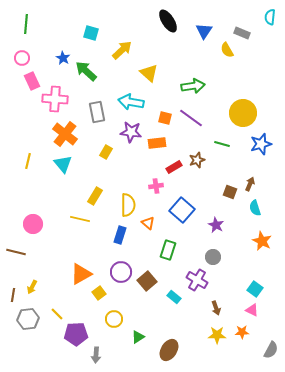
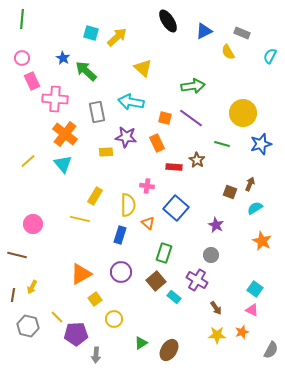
cyan semicircle at (270, 17): moved 39 px down; rotated 21 degrees clockwise
green line at (26, 24): moved 4 px left, 5 px up
blue triangle at (204, 31): rotated 30 degrees clockwise
yellow arrow at (122, 50): moved 5 px left, 13 px up
yellow semicircle at (227, 50): moved 1 px right, 2 px down
yellow triangle at (149, 73): moved 6 px left, 5 px up
purple star at (131, 132): moved 5 px left, 5 px down
orange rectangle at (157, 143): rotated 72 degrees clockwise
yellow rectangle at (106, 152): rotated 56 degrees clockwise
brown star at (197, 160): rotated 21 degrees counterclockwise
yellow line at (28, 161): rotated 35 degrees clockwise
red rectangle at (174, 167): rotated 35 degrees clockwise
pink cross at (156, 186): moved 9 px left; rotated 16 degrees clockwise
cyan semicircle at (255, 208): rotated 77 degrees clockwise
blue square at (182, 210): moved 6 px left, 2 px up
green rectangle at (168, 250): moved 4 px left, 3 px down
brown line at (16, 252): moved 1 px right, 3 px down
gray circle at (213, 257): moved 2 px left, 2 px up
brown square at (147, 281): moved 9 px right
yellow square at (99, 293): moved 4 px left, 6 px down
brown arrow at (216, 308): rotated 16 degrees counterclockwise
yellow line at (57, 314): moved 3 px down
gray hexagon at (28, 319): moved 7 px down; rotated 20 degrees clockwise
orange star at (242, 332): rotated 16 degrees counterclockwise
green triangle at (138, 337): moved 3 px right, 6 px down
